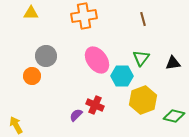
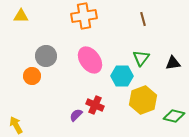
yellow triangle: moved 10 px left, 3 px down
pink ellipse: moved 7 px left
